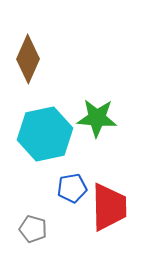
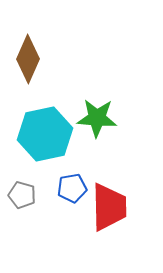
gray pentagon: moved 11 px left, 34 px up
